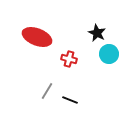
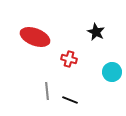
black star: moved 1 px left, 1 px up
red ellipse: moved 2 px left
cyan circle: moved 3 px right, 18 px down
gray line: rotated 36 degrees counterclockwise
